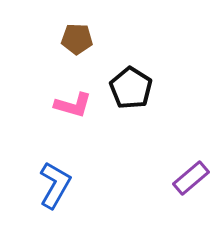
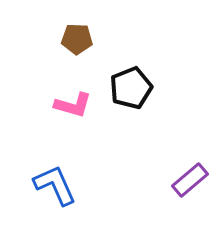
black pentagon: rotated 18 degrees clockwise
purple rectangle: moved 1 px left, 2 px down
blue L-shape: rotated 54 degrees counterclockwise
